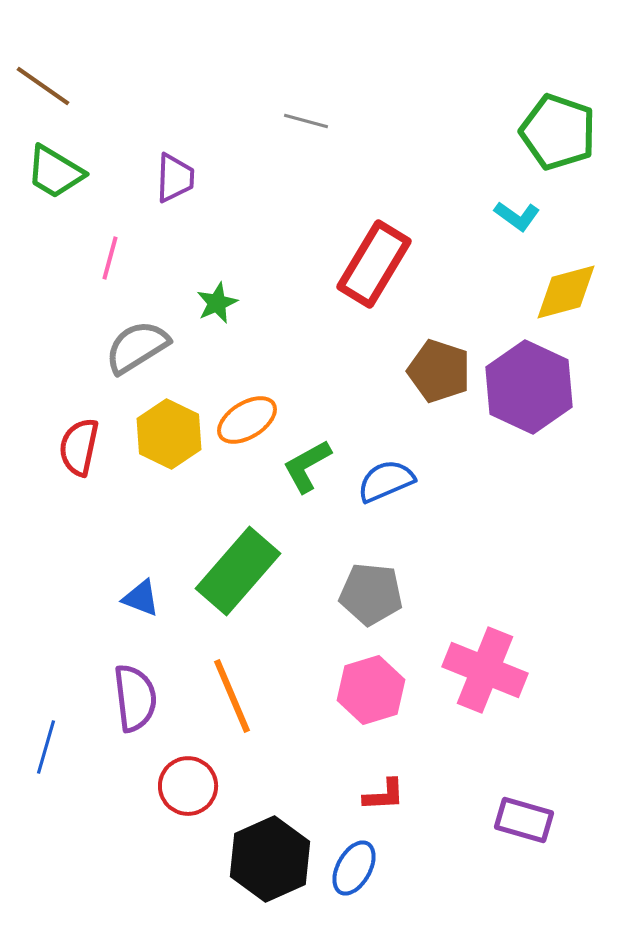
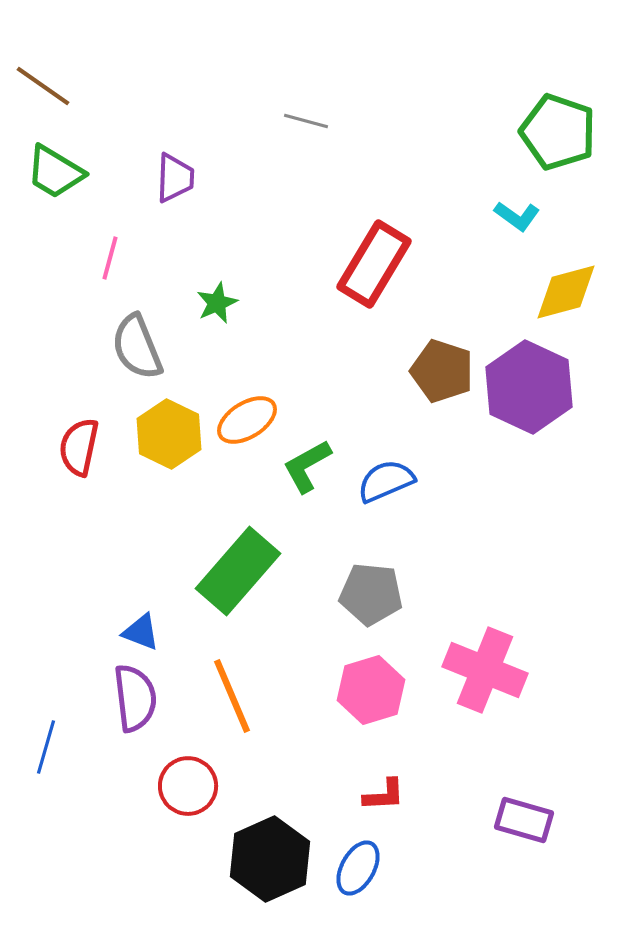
gray semicircle: rotated 80 degrees counterclockwise
brown pentagon: moved 3 px right
blue triangle: moved 34 px down
blue ellipse: moved 4 px right
